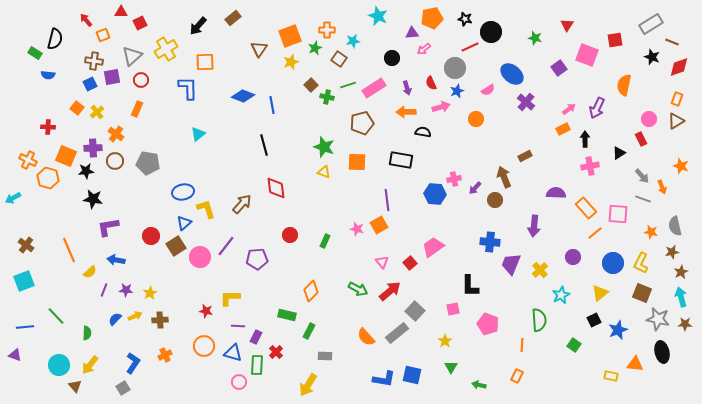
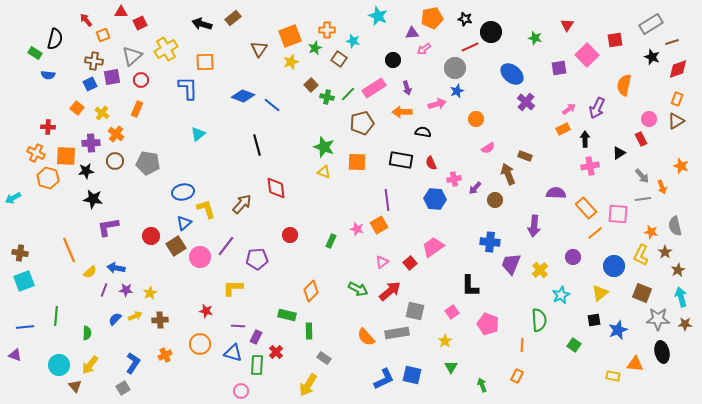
black arrow at (198, 26): moved 4 px right, 2 px up; rotated 66 degrees clockwise
cyan star at (353, 41): rotated 24 degrees clockwise
brown line at (672, 42): rotated 40 degrees counterclockwise
pink square at (587, 55): rotated 25 degrees clockwise
black circle at (392, 58): moved 1 px right, 2 px down
red diamond at (679, 67): moved 1 px left, 2 px down
purple square at (559, 68): rotated 28 degrees clockwise
red semicircle at (431, 83): moved 80 px down
green line at (348, 85): moved 9 px down; rotated 28 degrees counterclockwise
pink semicircle at (488, 90): moved 58 px down
blue line at (272, 105): rotated 42 degrees counterclockwise
pink arrow at (441, 107): moved 4 px left, 3 px up
yellow cross at (97, 112): moved 5 px right, 1 px down; rotated 16 degrees counterclockwise
orange arrow at (406, 112): moved 4 px left
black line at (264, 145): moved 7 px left
purple cross at (93, 148): moved 2 px left, 5 px up
orange square at (66, 156): rotated 20 degrees counterclockwise
brown rectangle at (525, 156): rotated 48 degrees clockwise
orange cross at (28, 160): moved 8 px right, 7 px up
brown arrow at (504, 177): moved 4 px right, 3 px up
blue hexagon at (435, 194): moved 5 px down
gray line at (643, 199): rotated 28 degrees counterclockwise
green rectangle at (325, 241): moved 6 px right
brown cross at (26, 245): moved 6 px left, 8 px down; rotated 28 degrees counterclockwise
brown star at (672, 252): moved 7 px left; rotated 24 degrees counterclockwise
blue arrow at (116, 260): moved 8 px down
pink triangle at (382, 262): rotated 32 degrees clockwise
blue circle at (613, 263): moved 1 px right, 3 px down
yellow L-shape at (641, 263): moved 8 px up
brown star at (681, 272): moved 3 px left, 2 px up
yellow L-shape at (230, 298): moved 3 px right, 10 px up
pink square at (453, 309): moved 1 px left, 3 px down; rotated 24 degrees counterclockwise
gray square at (415, 311): rotated 30 degrees counterclockwise
green line at (56, 316): rotated 48 degrees clockwise
gray star at (658, 319): rotated 10 degrees counterclockwise
black square at (594, 320): rotated 16 degrees clockwise
green rectangle at (309, 331): rotated 28 degrees counterclockwise
gray rectangle at (397, 333): rotated 30 degrees clockwise
orange circle at (204, 346): moved 4 px left, 2 px up
gray rectangle at (325, 356): moved 1 px left, 2 px down; rotated 32 degrees clockwise
yellow rectangle at (611, 376): moved 2 px right
blue L-shape at (384, 379): rotated 35 degrees counterclockwise
pink circle at (239, 382): moved 2 px right, 9 px down
green arrow at (479, 385): moved 3 px right; rotated 56 degrees clockwise
